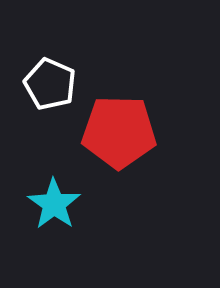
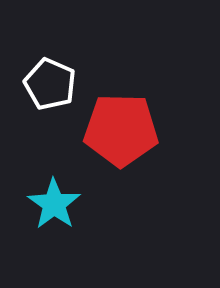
red pentagon: moved 2 px right, 2 px up
